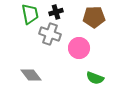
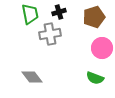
black cross: moved 3 px right
brown pentagon: rotated 15 degrees counterclockwise
gray cross: rotated 30 degrees counterclockwise
pink circle: moved 23 px right
gray diamond: moved 1 px right, 2 px down
